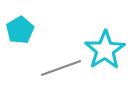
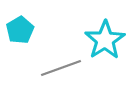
cyan star: moved 10 px up
